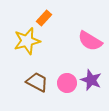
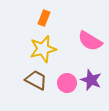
orange rectangle: rotated 21 degrees counterclockwise
yellow star: moved 16 px right, 8 px down
brown trapezoid: moved 1 px left, 2 px up
